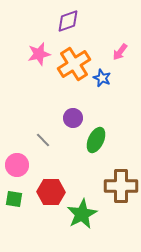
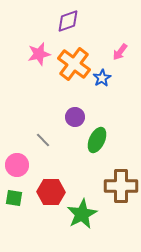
orange cross: rotated 20 degrees counterclockwise
blue star: rotated 18 degrees clockwise
purple circle: moved 2 px right, 1 px up
green ellipse: moved 1 px right
green square: moved 1 px up
